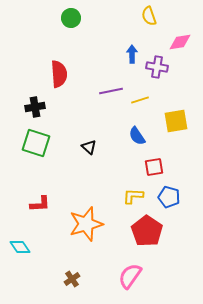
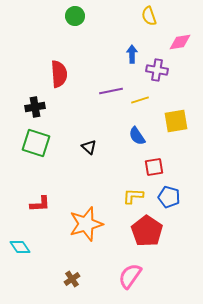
green circle: moved 4 px right, 2 px up
purple cross: moved 3 px down
